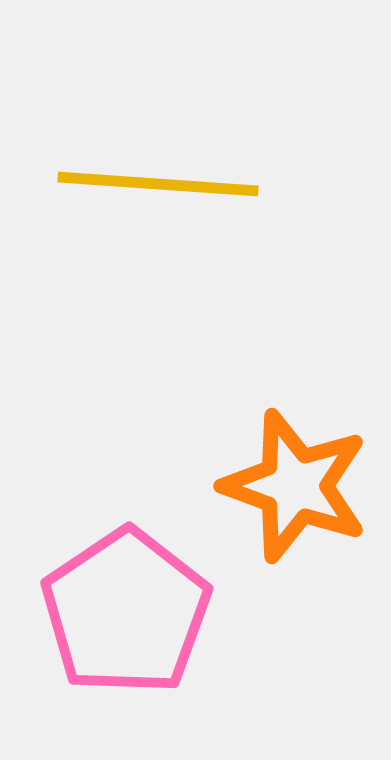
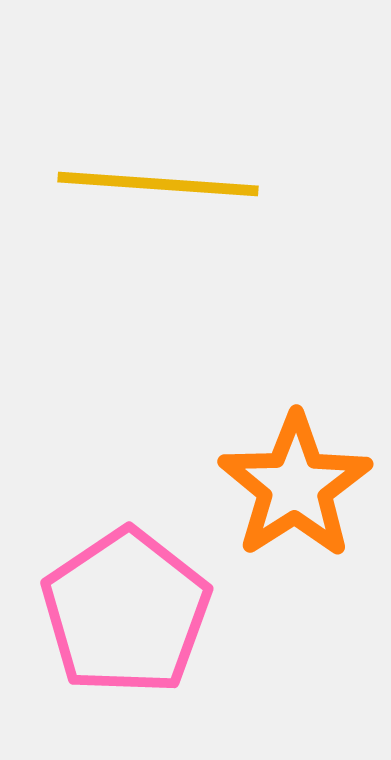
orange star: rotated 19 degrees clockwise
